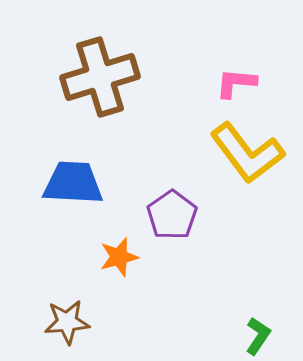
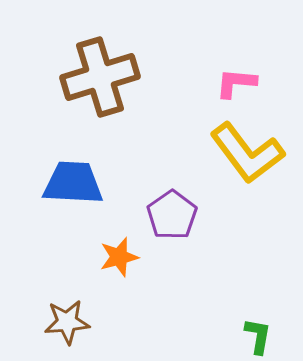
green L-shape: rotated 24 degrees counterclockwise
